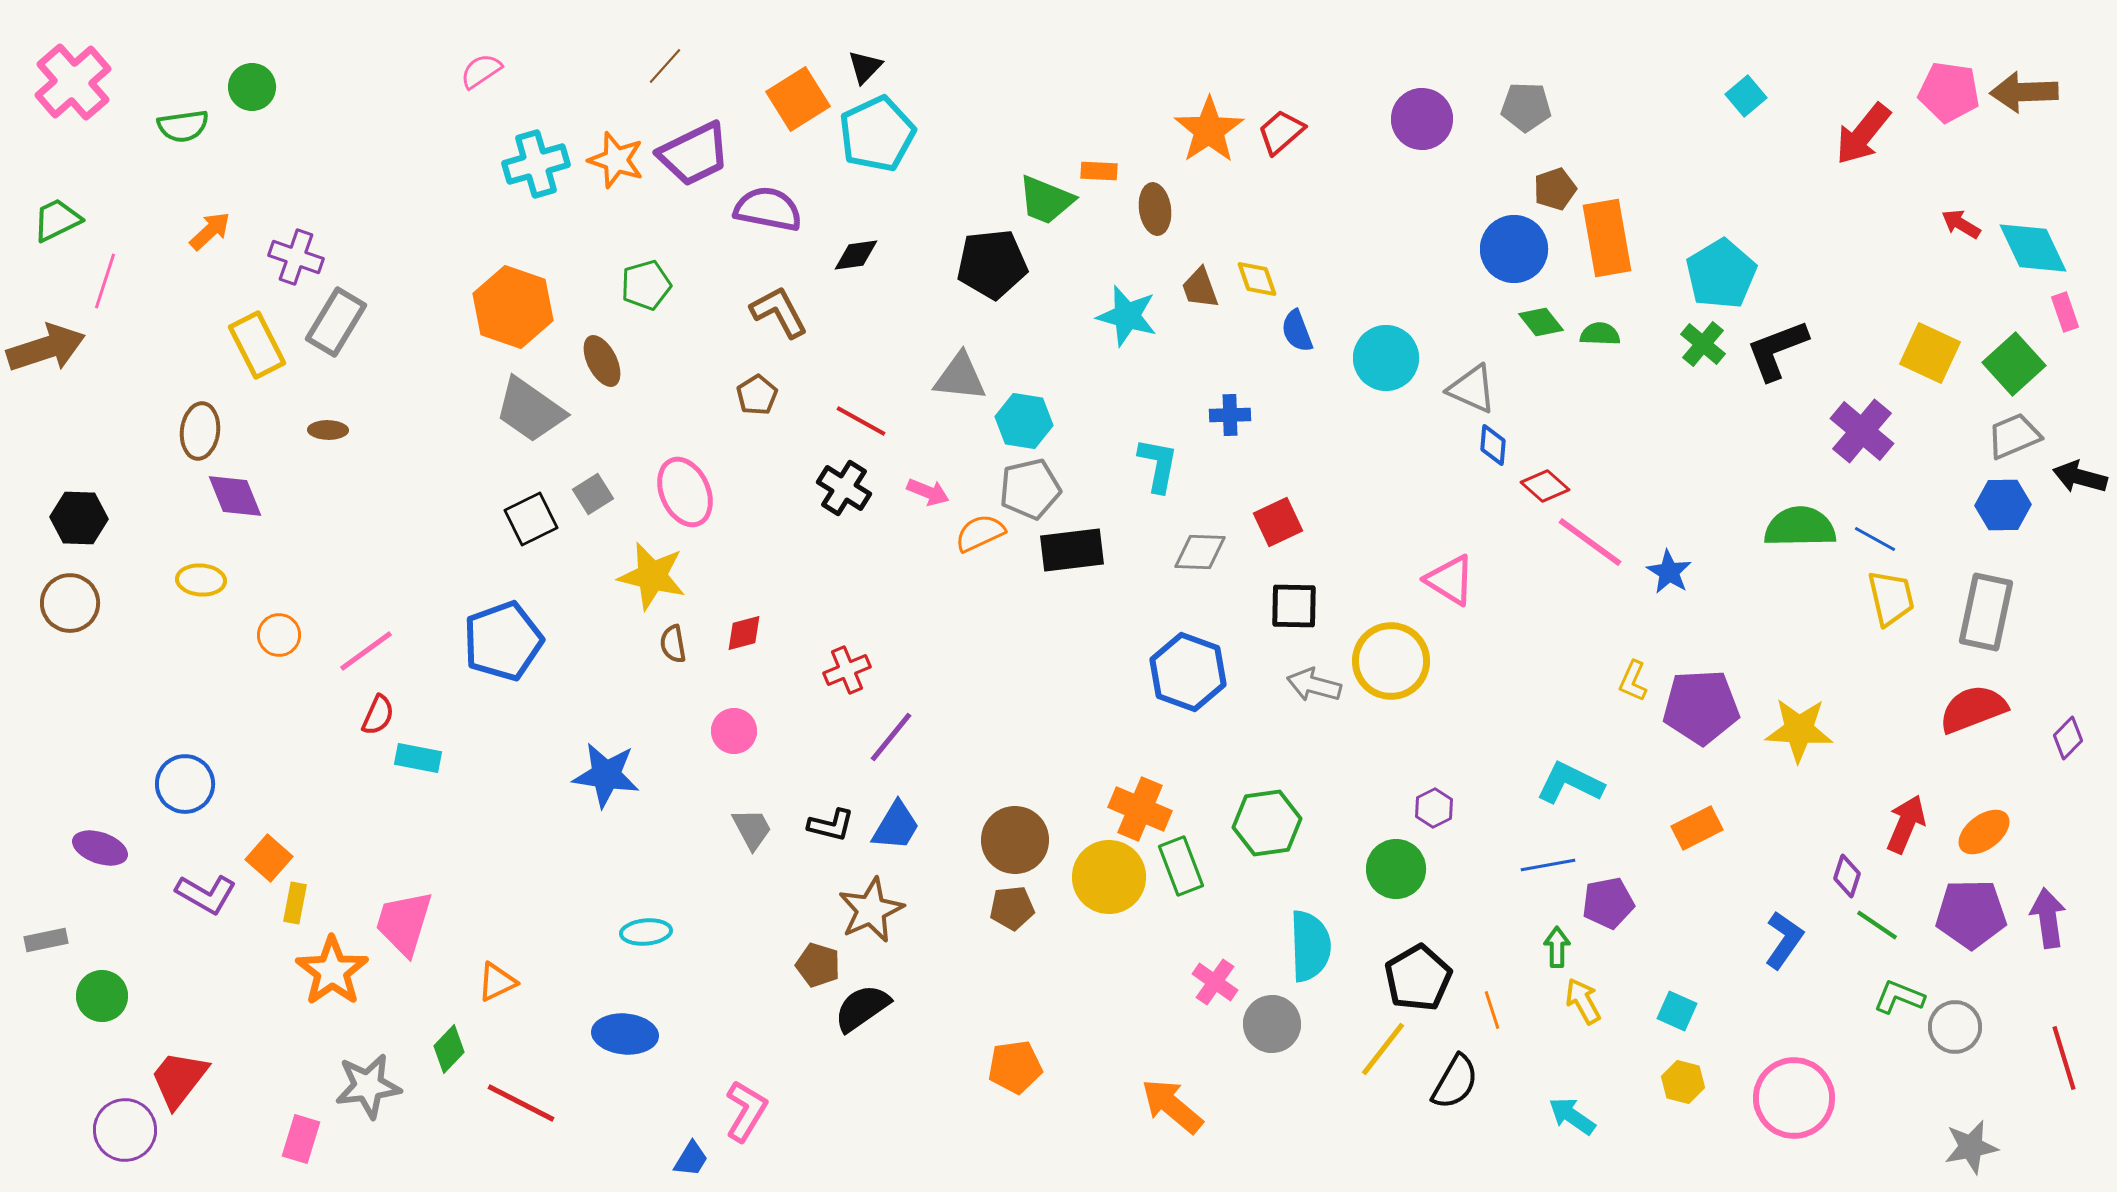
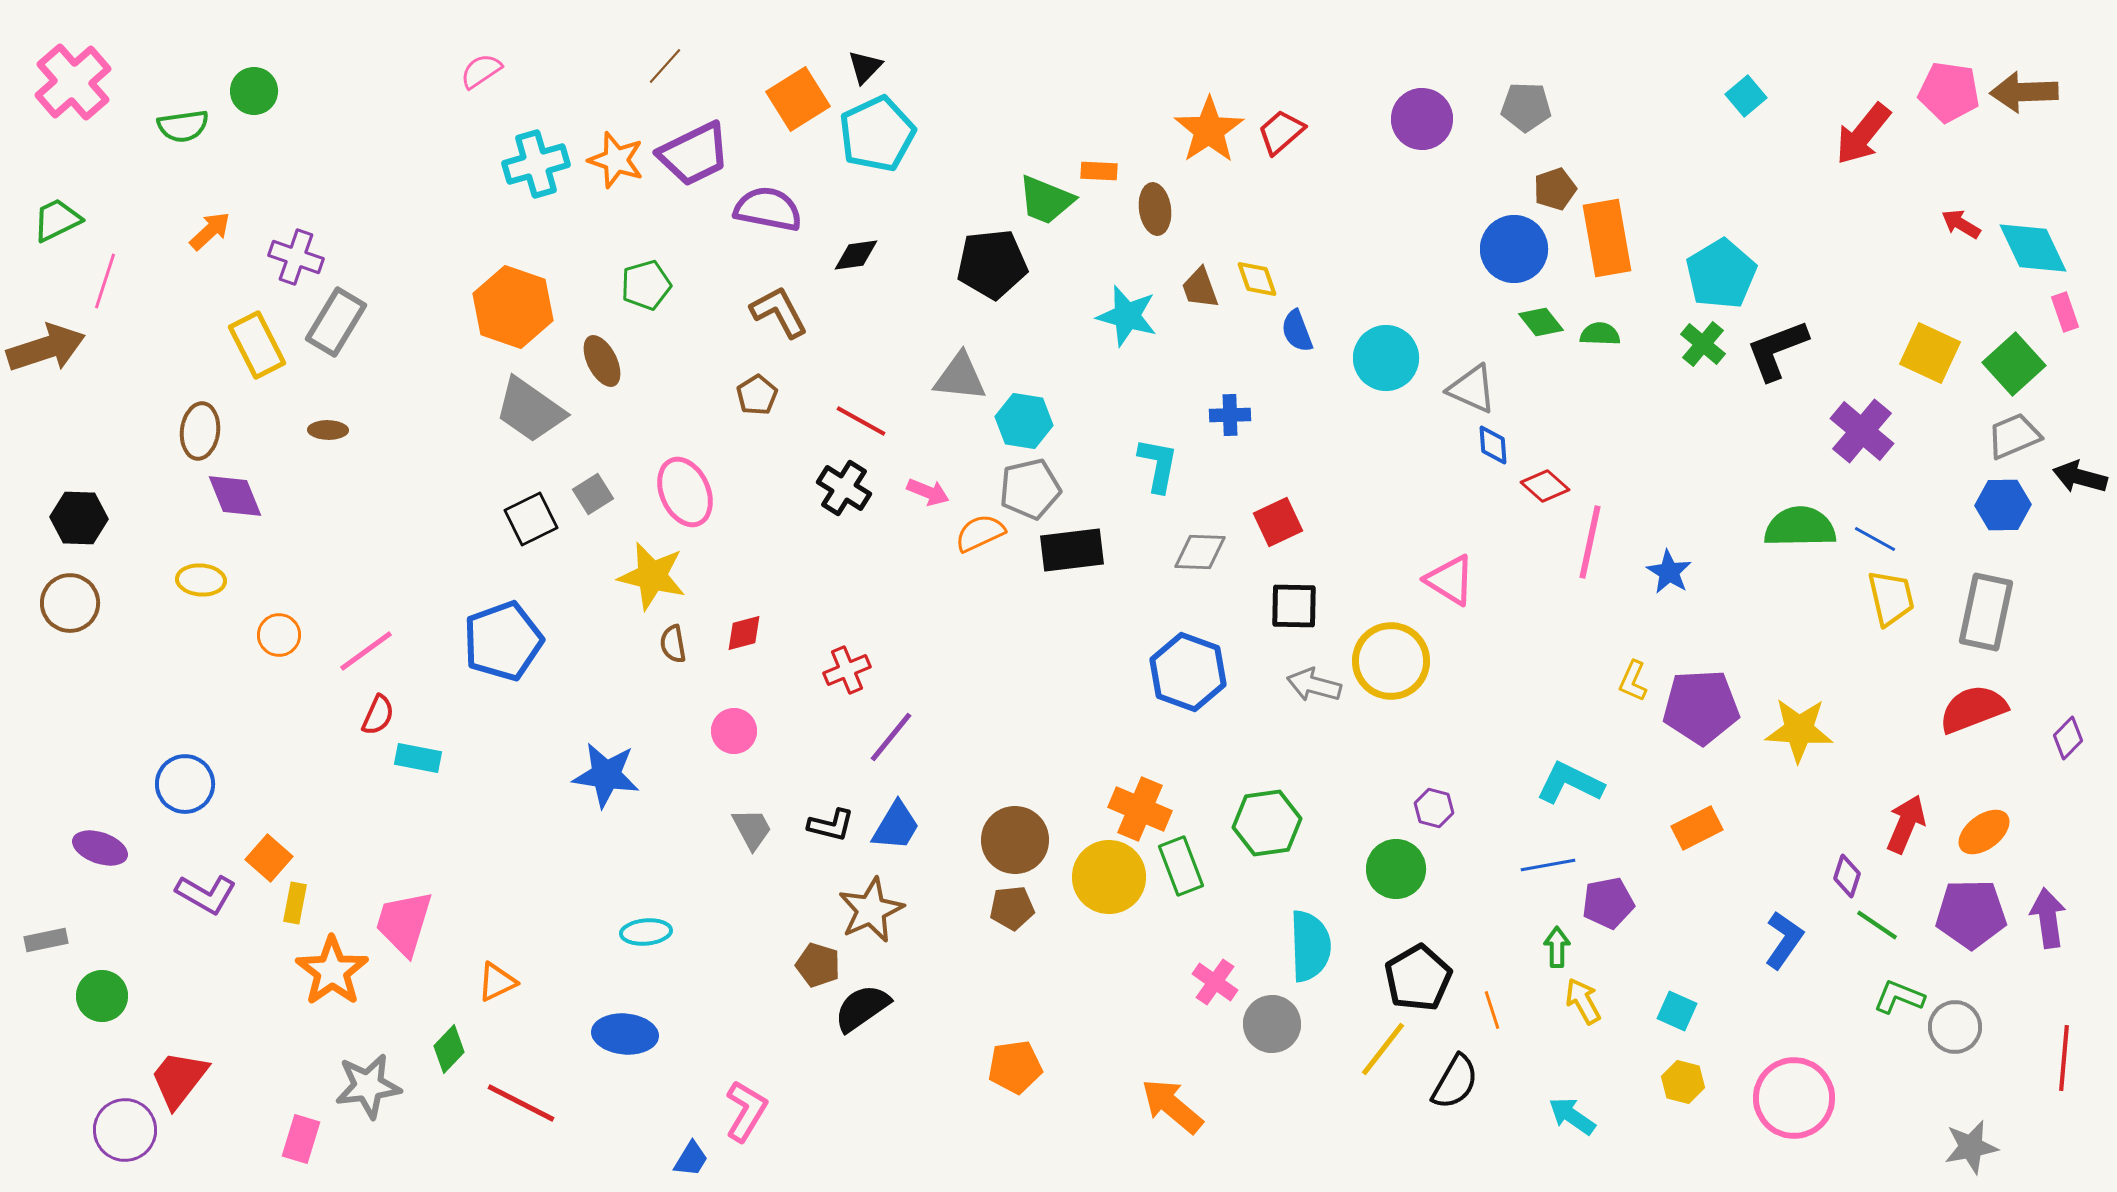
green circle at (252, 87): moved 2 px right, 4 px down
blue diamond at (1493, 445): rotated 9 degrees counterclockwise
pink line at (1590, 542): rotated 66 degrees clockwise
purple hexagon at (1434, 808): rotated 18 degrees counterclockwise
red line at (2064, 1058): rotated 22 degrees clockwise
